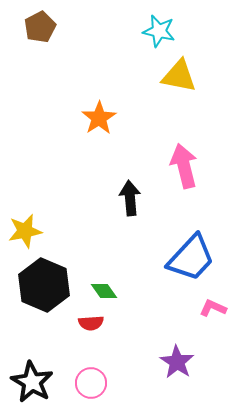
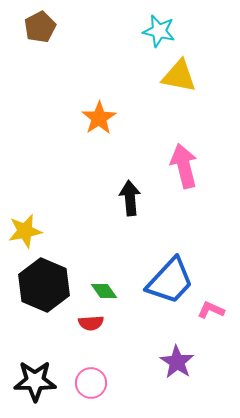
blue trapezoid: moved 21 px left, 23 px down
pink L-shape: moved 2 px left, 2 px down
black star: moved 3 px right, 1 px up; rotated 30 degrees counterclockwise
